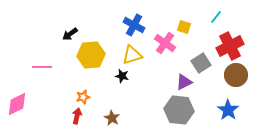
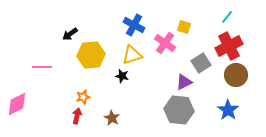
cyan line: moved 11 px right
red cross: moved 1 px left
